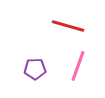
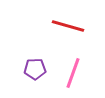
pink line: moved 5 px left, 7 px down
